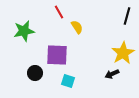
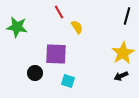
green star: moved 7 px left, 4 px up; rotated 20 degrees clockwise
purple square: moved 1 px left, 1 px up
black arrow: moved 9 px right, 2 px down
